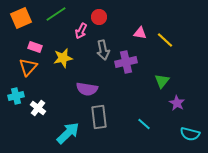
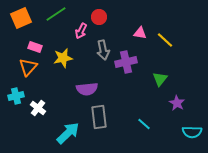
green triangle: moved 2 px left, 2 px up
purple semicircle: rotated 15 degrees counterclockwise
cyan semicircle: moved 2 px right, 2 px up; rotated 12 degrees counterclockwise
